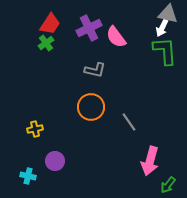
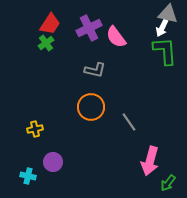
purple circle: moved 2 px left, 1 px down
green arrow: moved 2 px up
